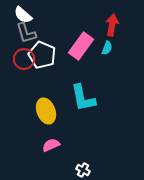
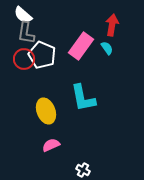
gray L-shape: rotated 25 degrees clockwise
cyan semicircle: rotated 56 degrees counterclockwise
